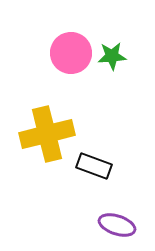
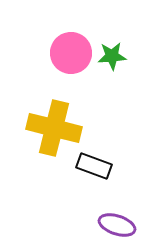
yellow cross: moved 7 px right, 6 px up; rotated 28 degrees clockwise
